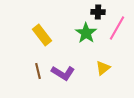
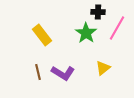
brown line: moved 1 px down
